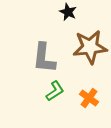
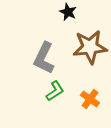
gray L-shape: rotated 20 degrees clockwise
orange cross: moved 1 px right, 1 px down
